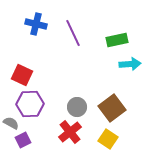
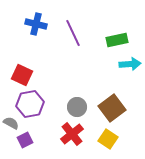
purple hexagon: rotated 8 degrees counterclockwise
red cross: moved 2 px right, 2 px down
purple square: moved 2 px right
